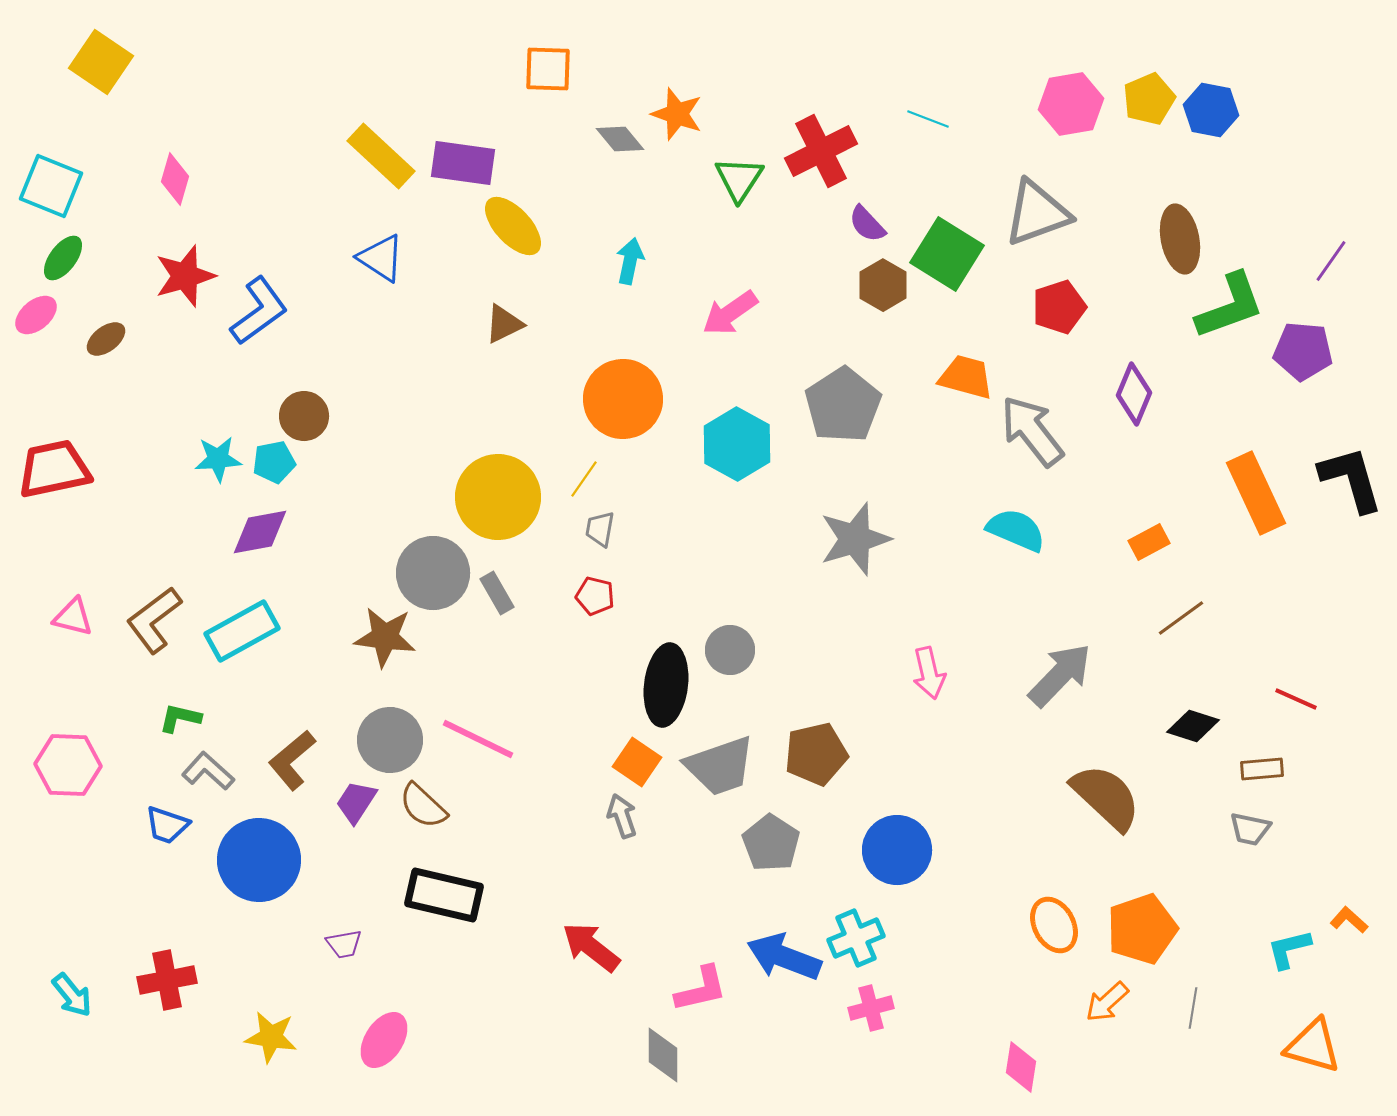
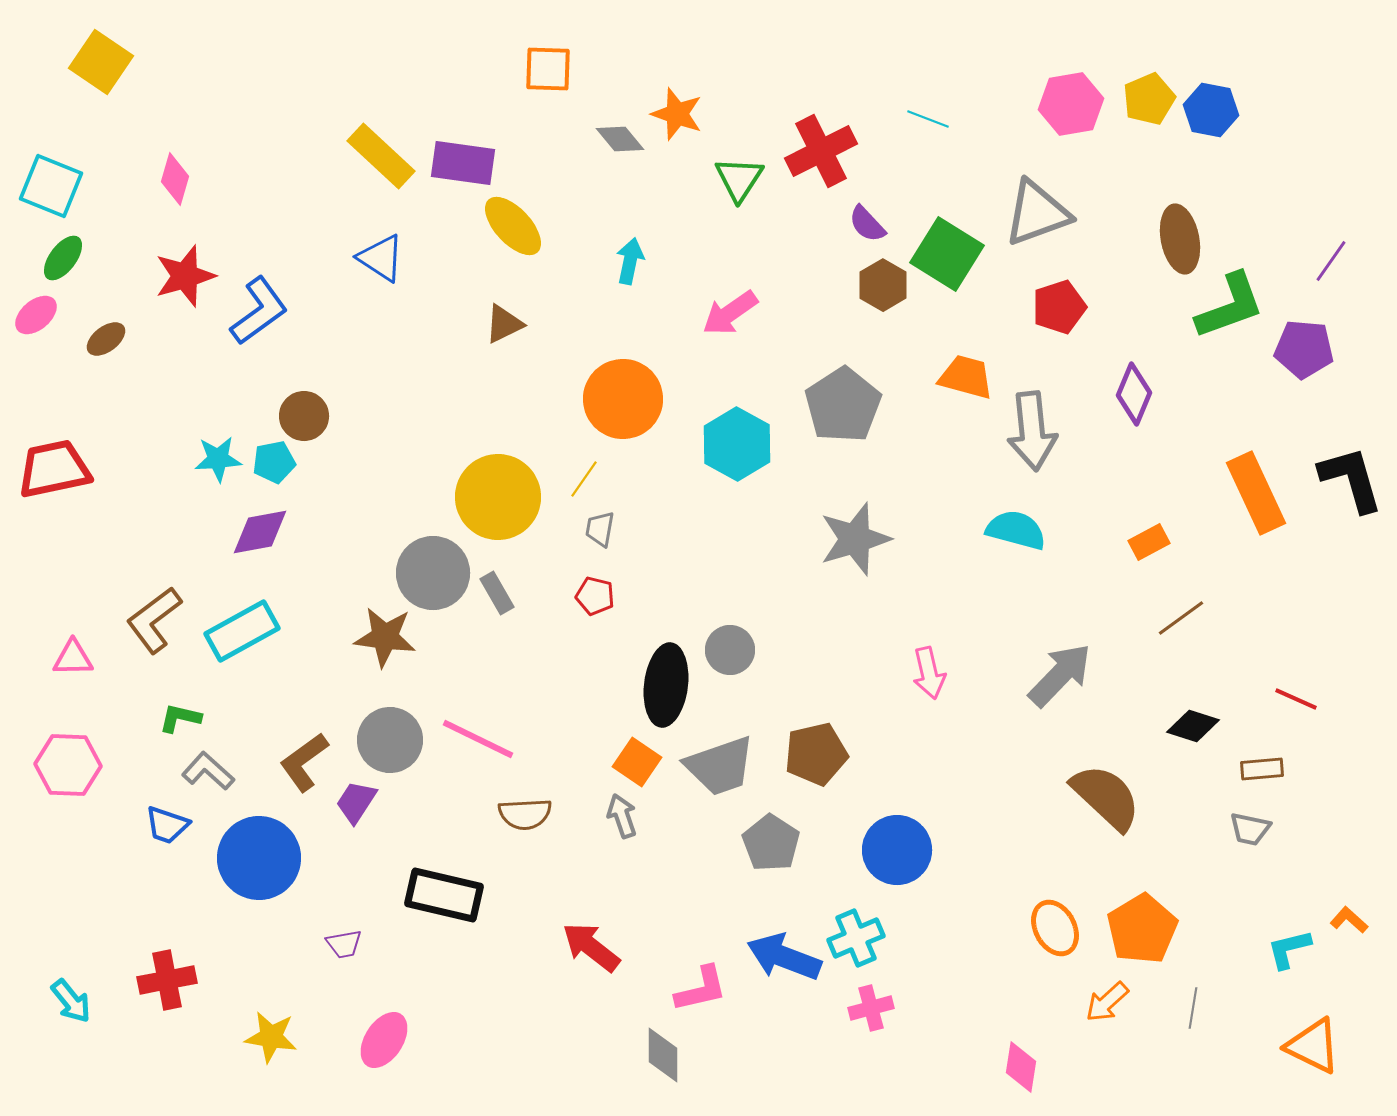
purple pentagon at (1303, 351): moved 1 px right, 2 px up
gray arrow at (1032, 431): rotated 148 degrees counterclockwise
cyan semicircle at (1016, 530): rotated 8 degrees counterclockwise
pink triangle at (73, 617): moved 41 px down; rotated 15 degrees counterclockwise
brown L-shape at (292, 760): moved 12 px right, 2 px down; rotated 4 degrees clockwise
brown semicircle at (423, 806): moved 102 px right, 8 px down; rotated 46 degrees counterclockwise
blue circle at (259, 860): moved 2 px up
orange ellipse at (1054, 925): moved 1 px right, 3 px down
orange pentagon at (1142, 929): rotated 12 degrees counterclockwise
cyan arrow at (72, 995): moved 1 px left, 6 px down
orange triangle at (1313, 1046): rotated 10 degrees clockwise
